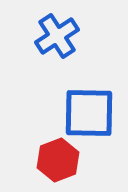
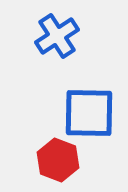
red hexagon: rotated 18 degrees counterclockwise
